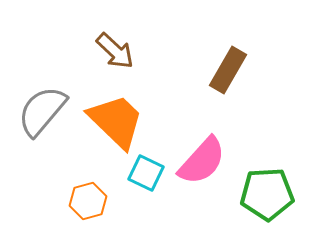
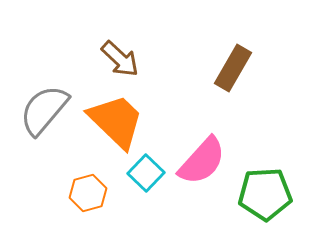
brown arrow: moved 5 px right, 8 px down
brown rectangle: moved 5 px right, 2 px up
gray semicircle: moved 2 px right, 1 px up
cyan square: rotated 18 degrees clockwise
green pentagon: moved 2 px left
orange hexagon: moved 8 px up
